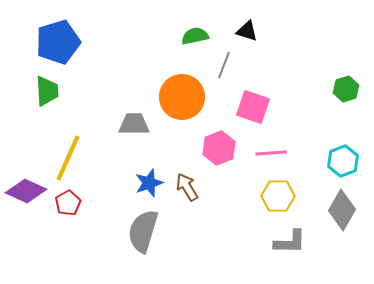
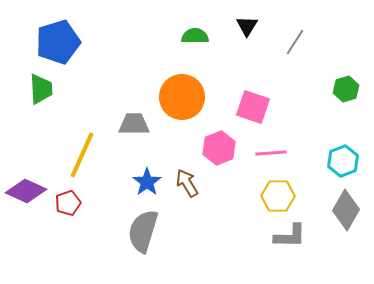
black triangle: moved 5 px up; rotated 45 degrees clockwise
green semicircle: rotated 12 degrees clockwise
gray line: moved 71 px right, 23 px up; rotated 12 degrees clockwise
green trapezoid: moved 6 px left, 2 px up
yellow line: moved 14 px right, 3 px up
blue star: moved 2 px left, 1 px up; rotated 16 degrees counterclockwise
brown arrow: moved 4 px up
red pentagon: rotated 10 degrees clockwise
gray diamond: moved 4 px right
gray L-shape: moved 6 px up
